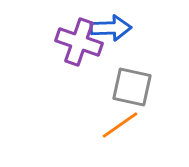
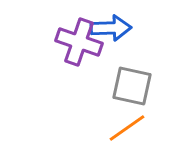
gray square: moved 1 px up
orange line: moved 7 px right, 3 px down
